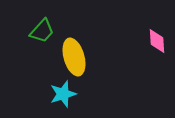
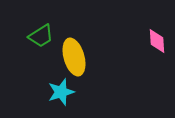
green trapezoid: moved 1 px left, 5 px down; rotated 16 degrees clockwise
cyan star: moved 2 px left, 2 px up
